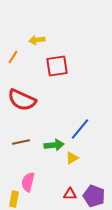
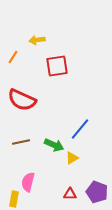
green arrow: rotated 30 degrees clockwise
purple pentagon: moved 3 px right, 4 px up
